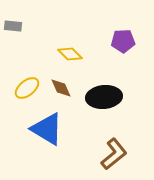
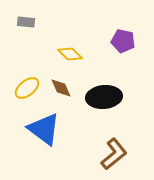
gray rectangle: moved 13 px right, 4 px up
purple pentagon: rotated 15 degrees clockwise
blue triangle: moved 3 px left; rotated 6 degrees clockwise
